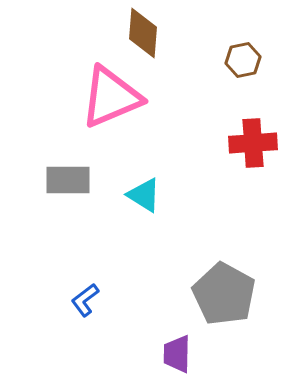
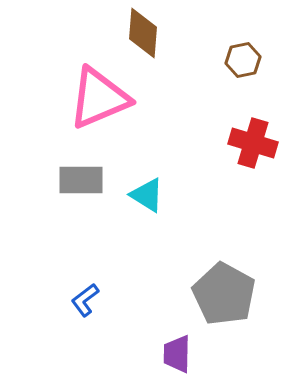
pink triangle: moved 12 px left, 1 px down
red cross: rotated 21 degrees clockwise
gray rectangle: moved 13 px right
cyan triangle: moved 3 px right
